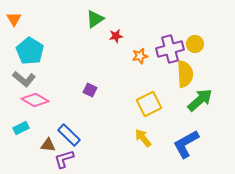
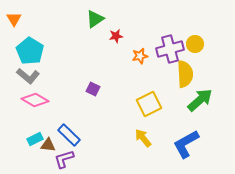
gray L-shape: moved 4 px right, 3 px up
purple square: moved 3 px right, 1 px up
cyan rectangle: moved 14 px right, 11 px down
